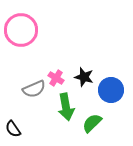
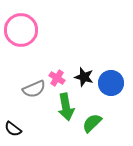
pink cross: moved 1 px right
blue circle: moved 7 px up
black semicircle: rotated 18 degrees counterclockwise
